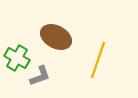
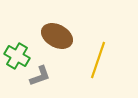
brown ellipse: moved 1 px right, 1 px up
green cross: moved 2 px up
